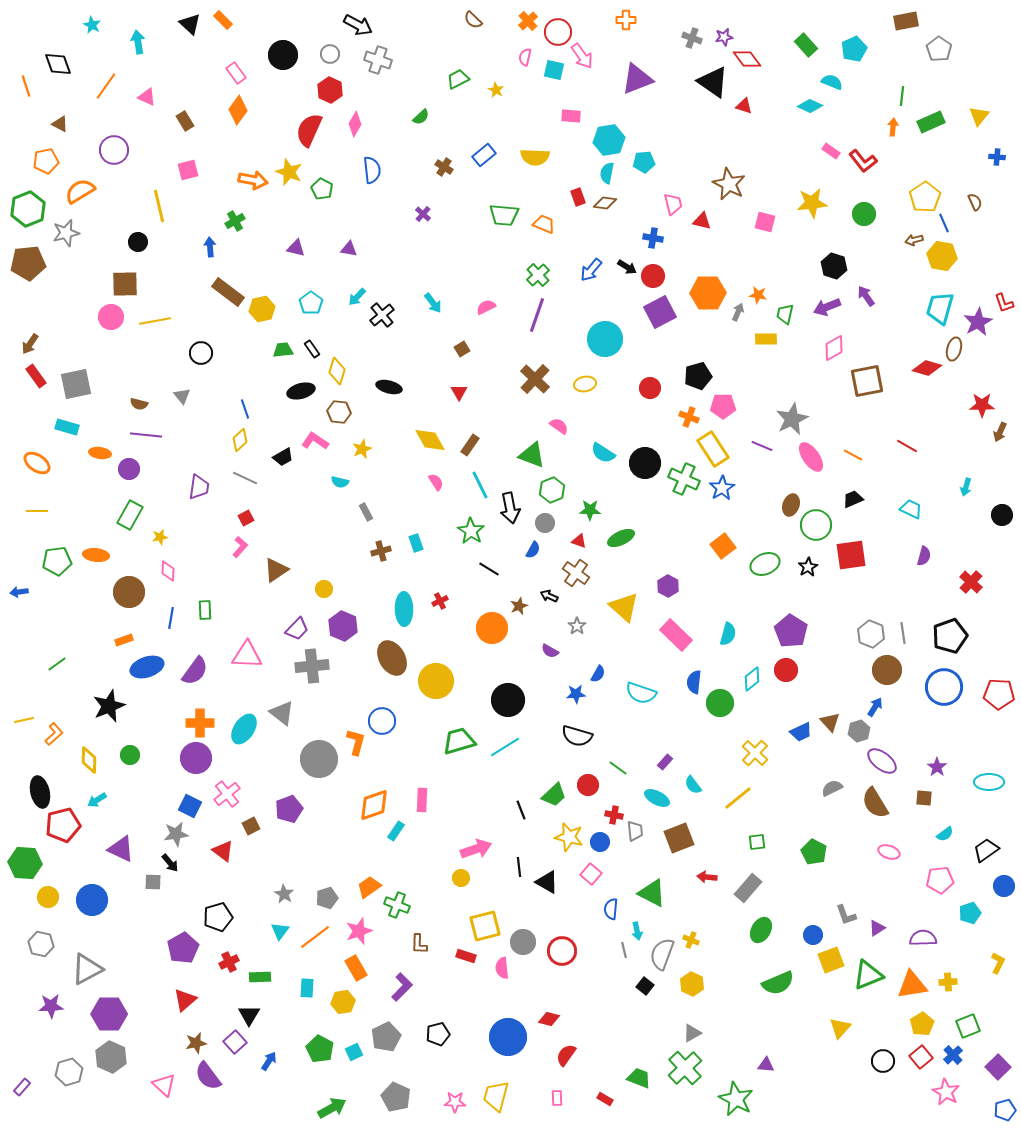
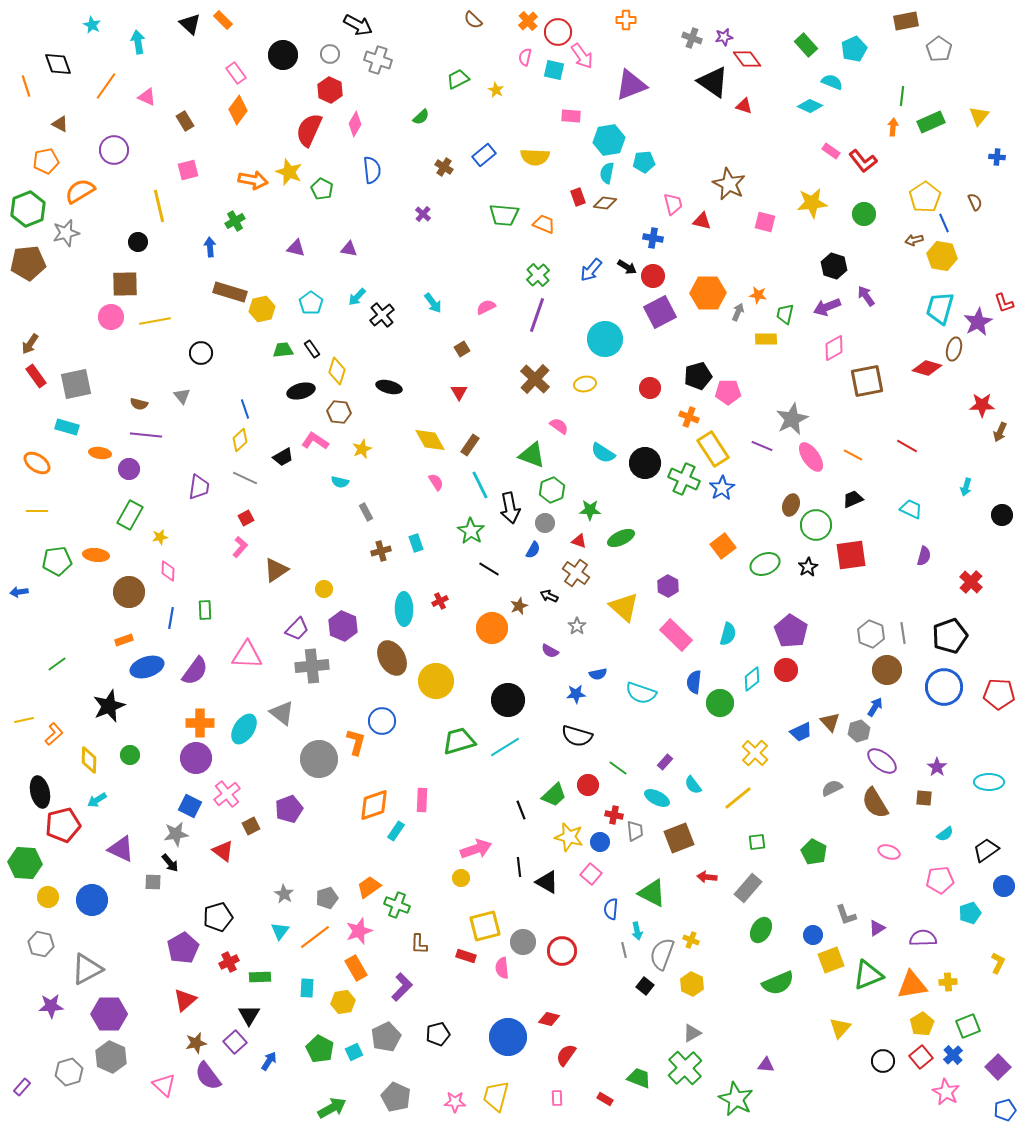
purple triangle at (637, 79): moved 6 px left, 6 px down
brown rectangle at (228, 292): moved 2 px right; rotated 20 degrees counterclockwise
pink pentagon at (723, 406): moved 5 px right, 14 px up
blue semicircle at (598, 674): rotated 48 degrees clockwise
